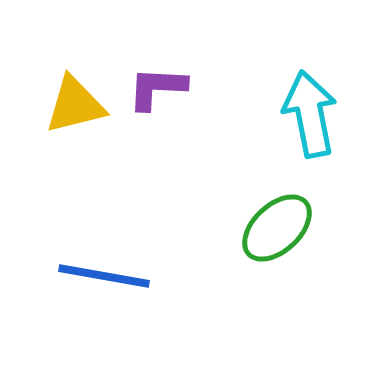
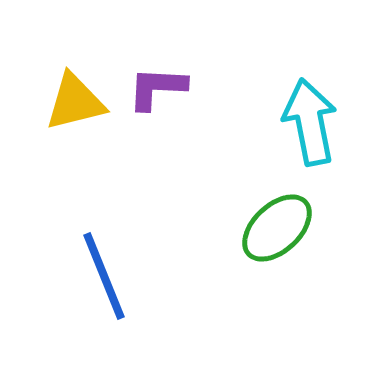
yellow triangle: moved 3 px up
cyan arrow: moved 8 px down
blue line: rotated 58 degrees clockwise
